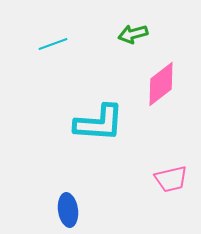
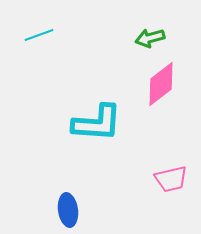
green arrow: moved 17 px right, 4 px down
cyan line: moved 14 px left, 9 px up
cyan L-shape: moved 2 px left
